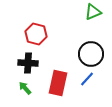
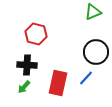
black circle: moved 5 px right, 2 px up
black cross: moved 1 px left, 2 px down
blue line: moved 1 px left, 1 px up
green arrow: moved 1 px left, 1 px up; rotated 96 degrees counterclockwise
